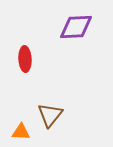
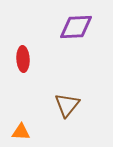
red ellipse: moved 2 px left
brown triangle: moved 17 px right, 10 px up
